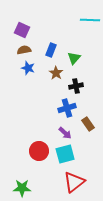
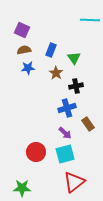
green triangle: rotated 16 degrees counterclockwise
blue star: rotated 24 degrees counterclockwise
red circle: moved 3 px left, 1 px down
